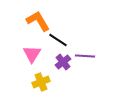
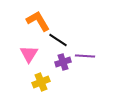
pink triangle: moved 3 px left
purple cross: rotated 21 degrees clockwise
